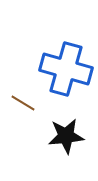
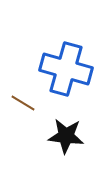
black star: rotated 12 degrees clockwise
